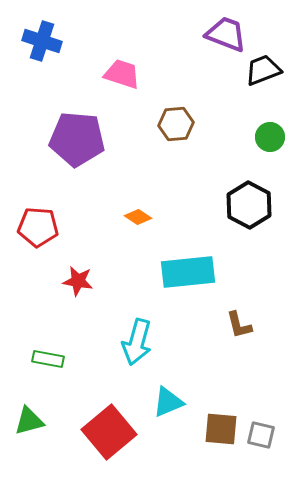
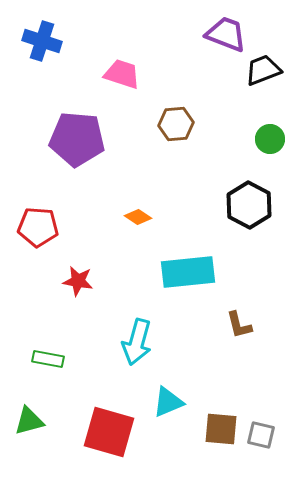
green circle: moved 2 px down
red square: rotated 34 degrees counterclockwise
